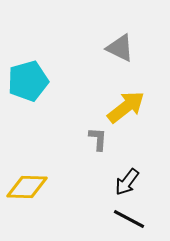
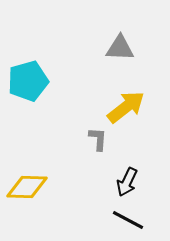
gray triangle: rotated 24 degrees counterclockwise
black arrow: rotated 12 degrees counterclockwise
black line: moved 1 px left, 1 px down
